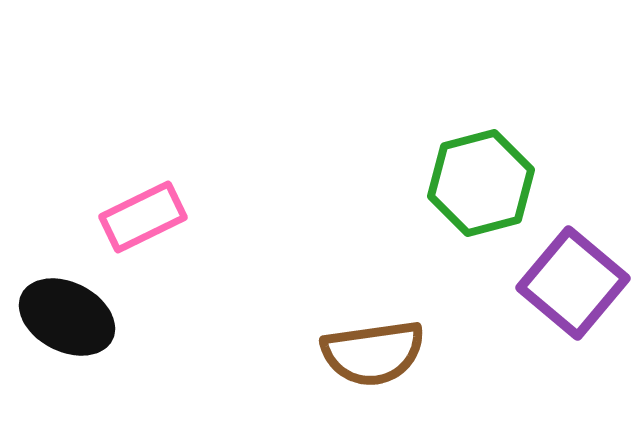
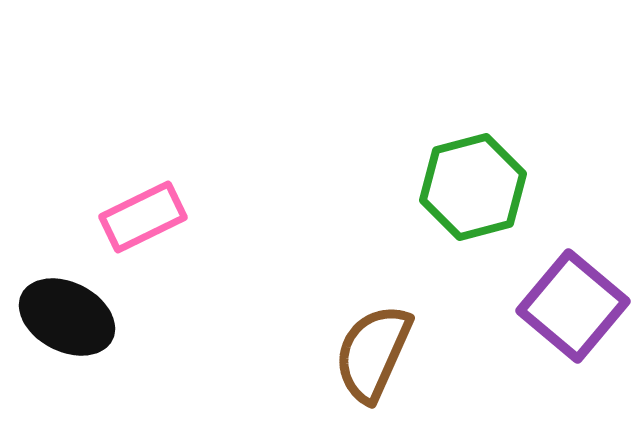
green hexagon: moved 8 px left, 4 px down
purple square: moved 23 px down
brown semicircle: rotated 122 degrees clockwise
